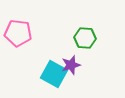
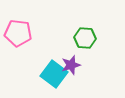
cyan square: rotated 8 degrees clockwise
